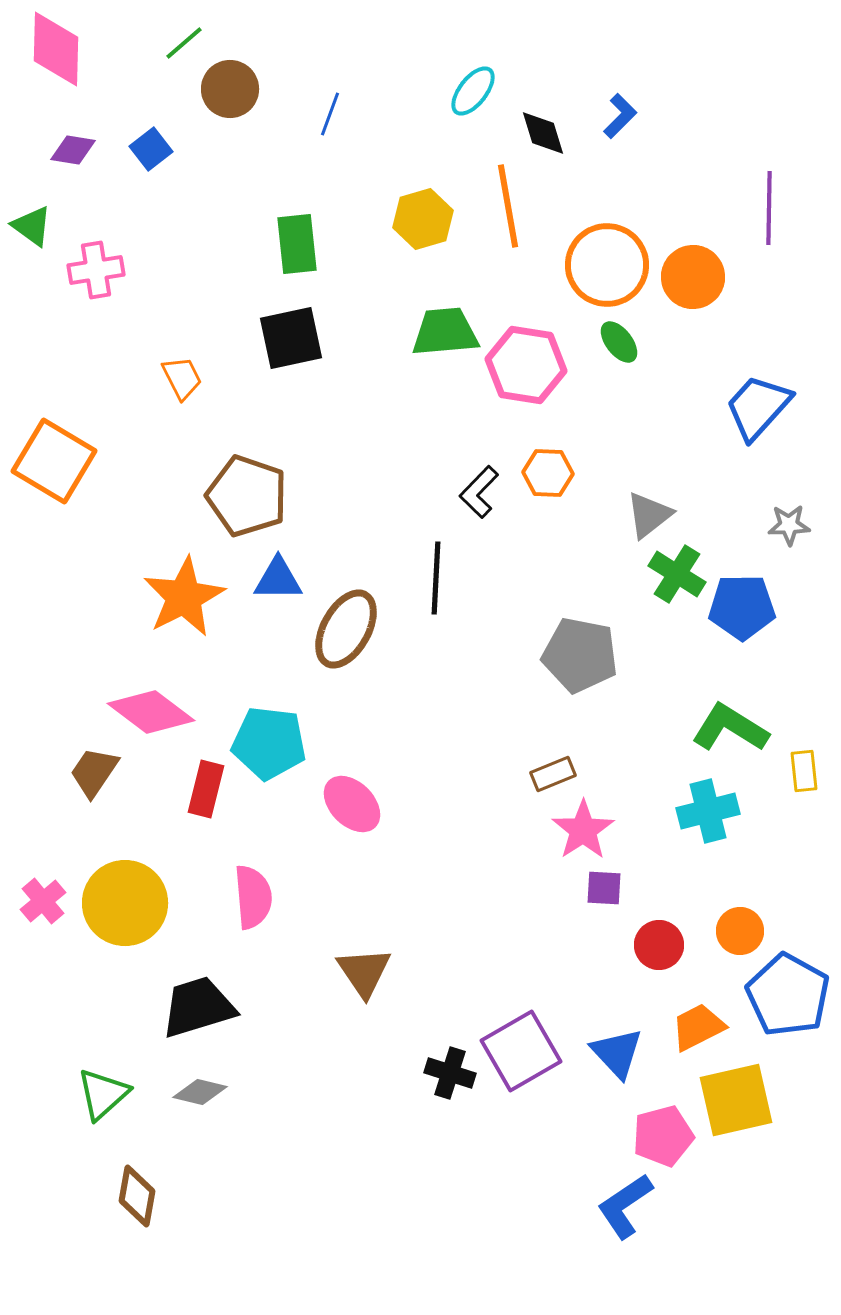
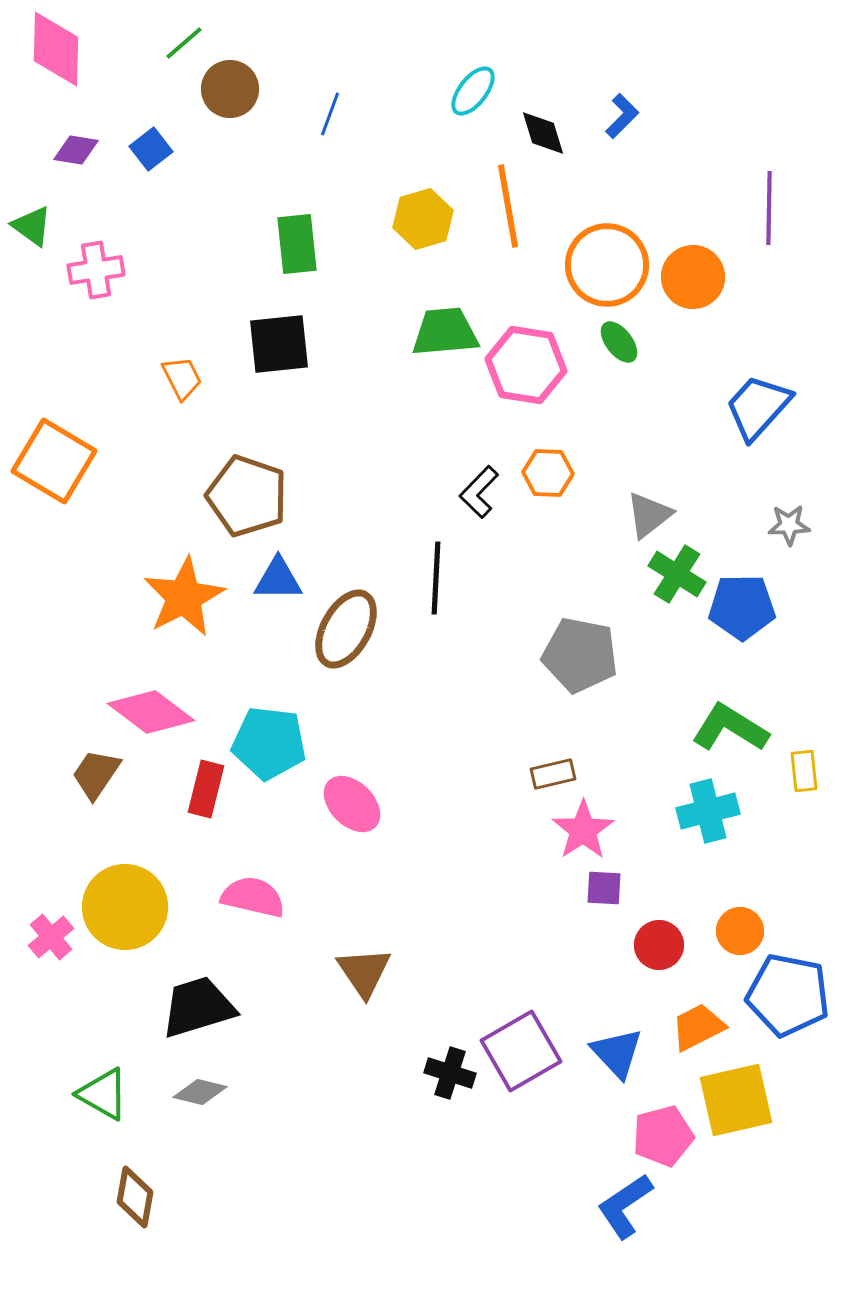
blue L-shape at (620, 116): moved 2 px right
purple diamond at (73, 150): moved 3 px right
black square at (291, 338): moved 12 px left, 6 px down; rotated 6 degrees clockwise
brown trapezoid at (94, 772): moved 2 px right, 2 px down
brown rectangle at (553, 774): rotated 9 degrees clockwise
pink semicircle at (253, 897): rotated 72 degrees counterclockwise
pink cross at (43, 901): moved 8 px right, 36 px down
yellow circle at (125, 903): moved 4 px down
blue pentagon at (788, 995): rotated 18 degrees counterclockwise
green triangle at (103, 1094): rotated 48 degrees counterclockwise
brown diamond at (137, 1196): moved 2 px left, 1 px down
